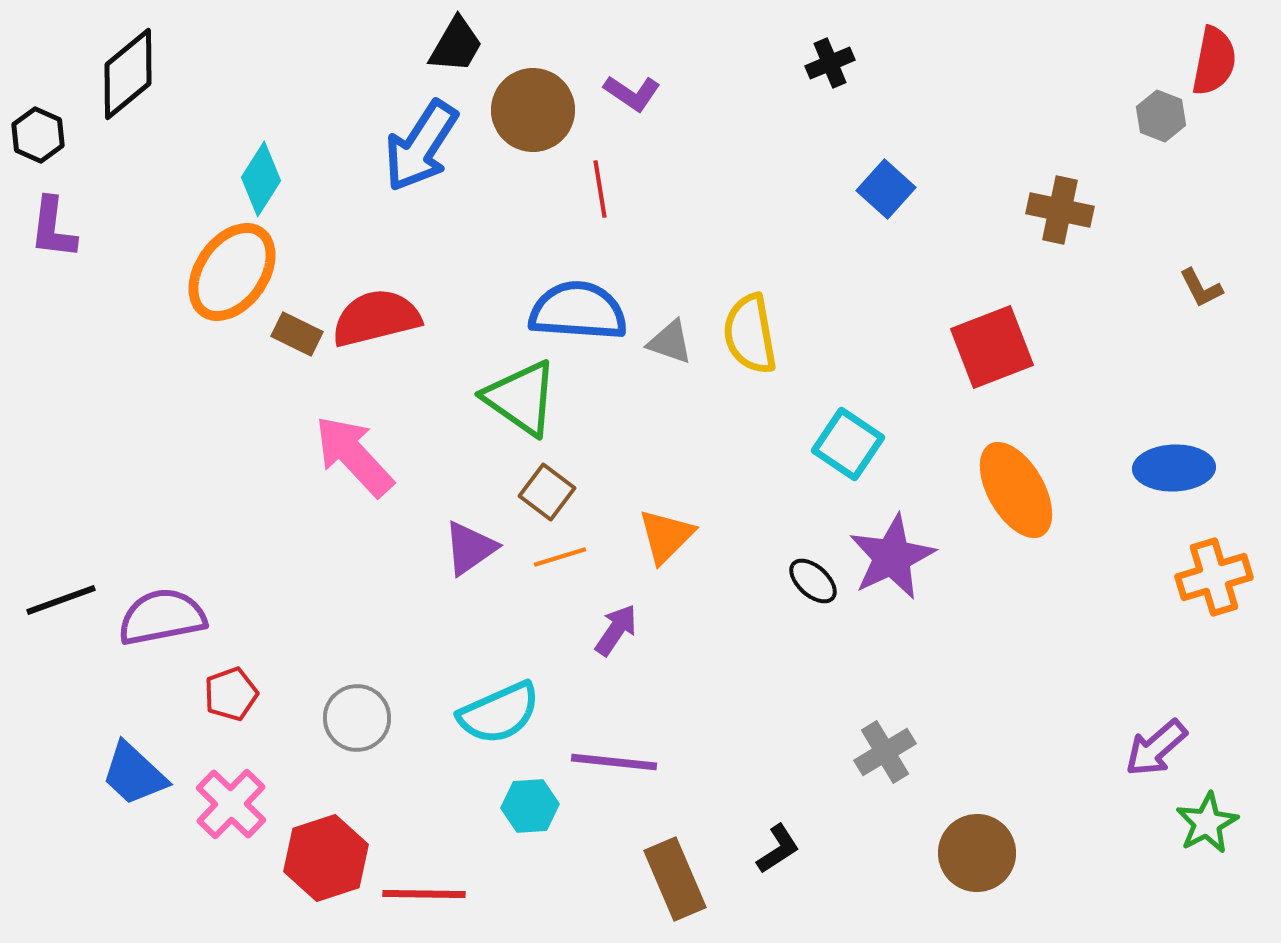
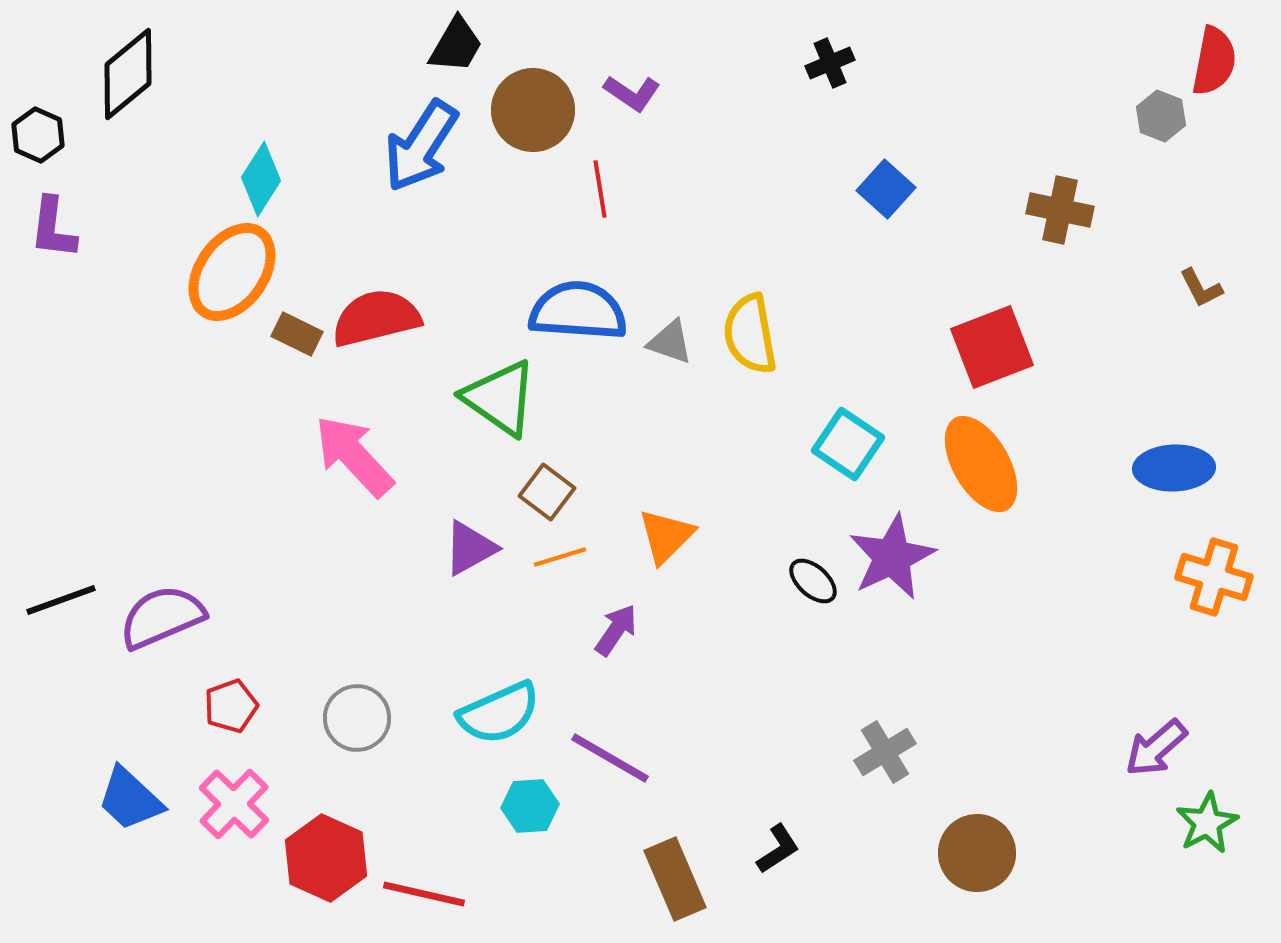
green triangle at (521, 398): moved 21 px left
orange ellipse at (1016, 490): moved 35 px left, 26 px up
purple triangle at (470, 548): rotated 6 degrees clockwise
orange cross at (1214, 577): rotated 34 degrees clockwise
purple semicircle at (162, 617): rotated 12 degrees counterclockwise
red pentagon at (231, 694): moved 12 px down
purple line at (614, 762): moved 4 px left, 4 px up; rotated 24 degrees clockwise
blue trapezoid at (134, 774): moved 4 px left, 25 px down
pink cross at (231, 804): moved 3 px right
red hexagon at (326, 858): rotated 18 degrees counterclockwise
red line at (424, 894): rotated 12 degrees clockwise
